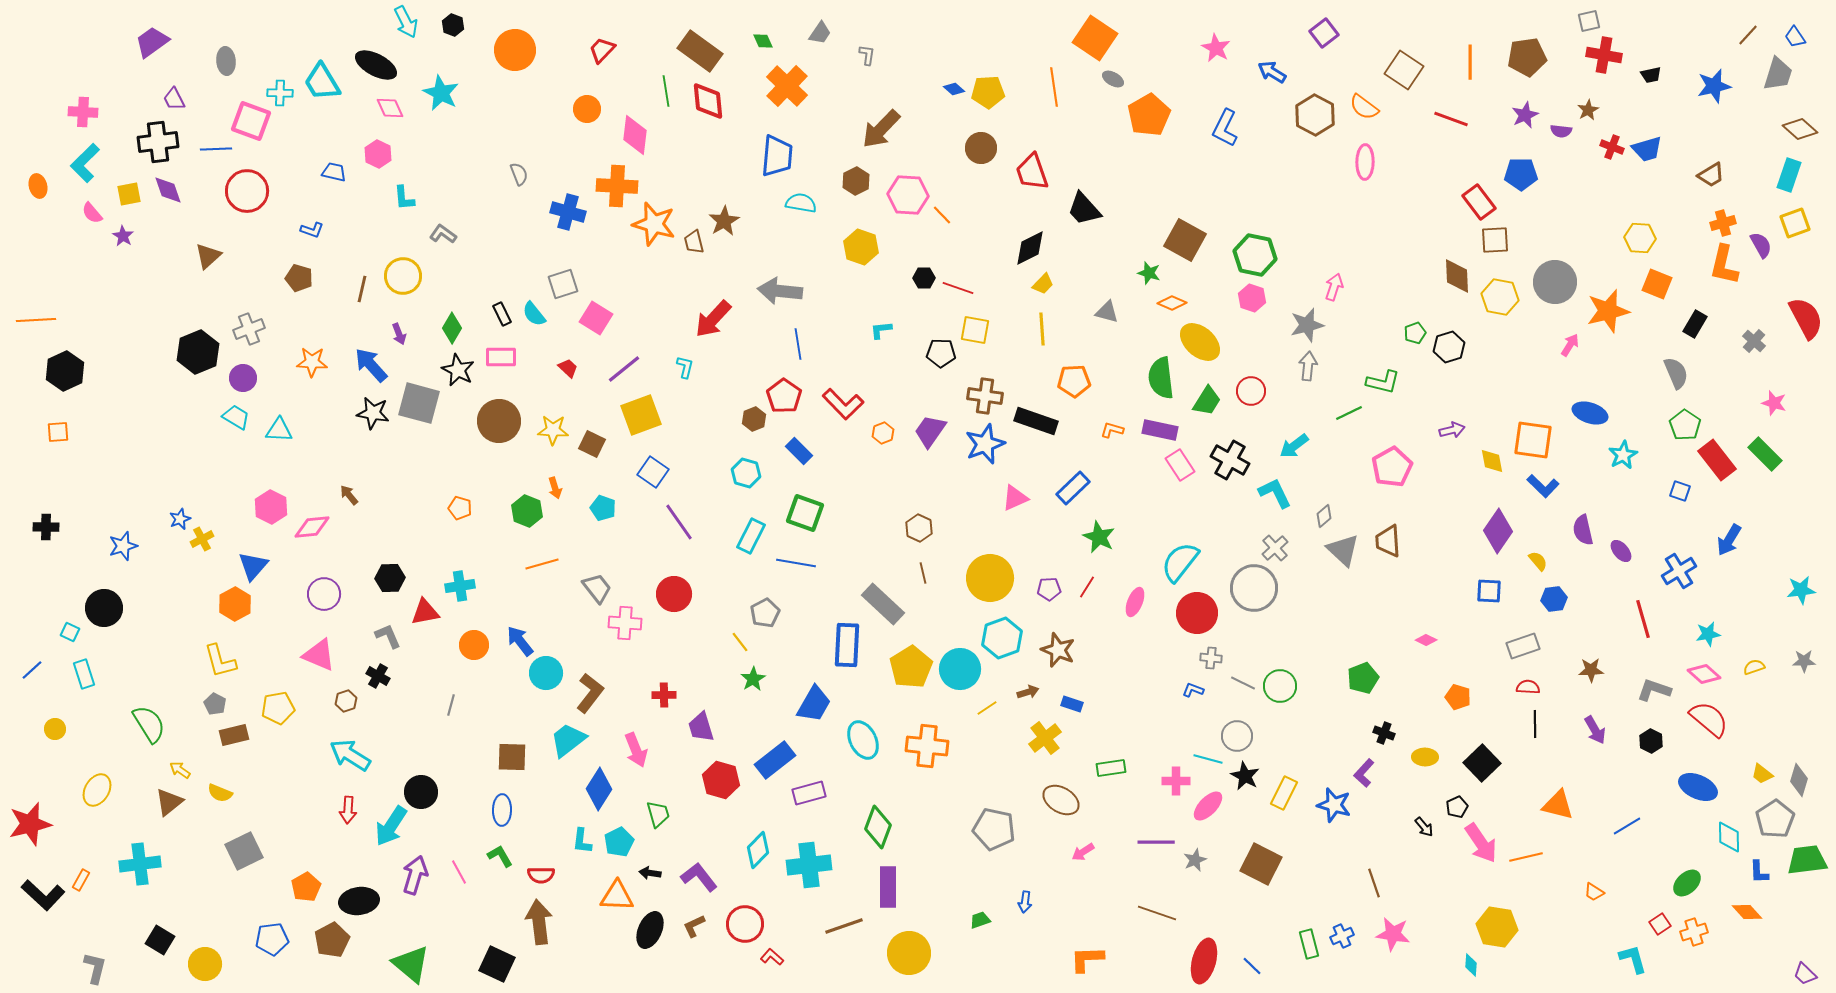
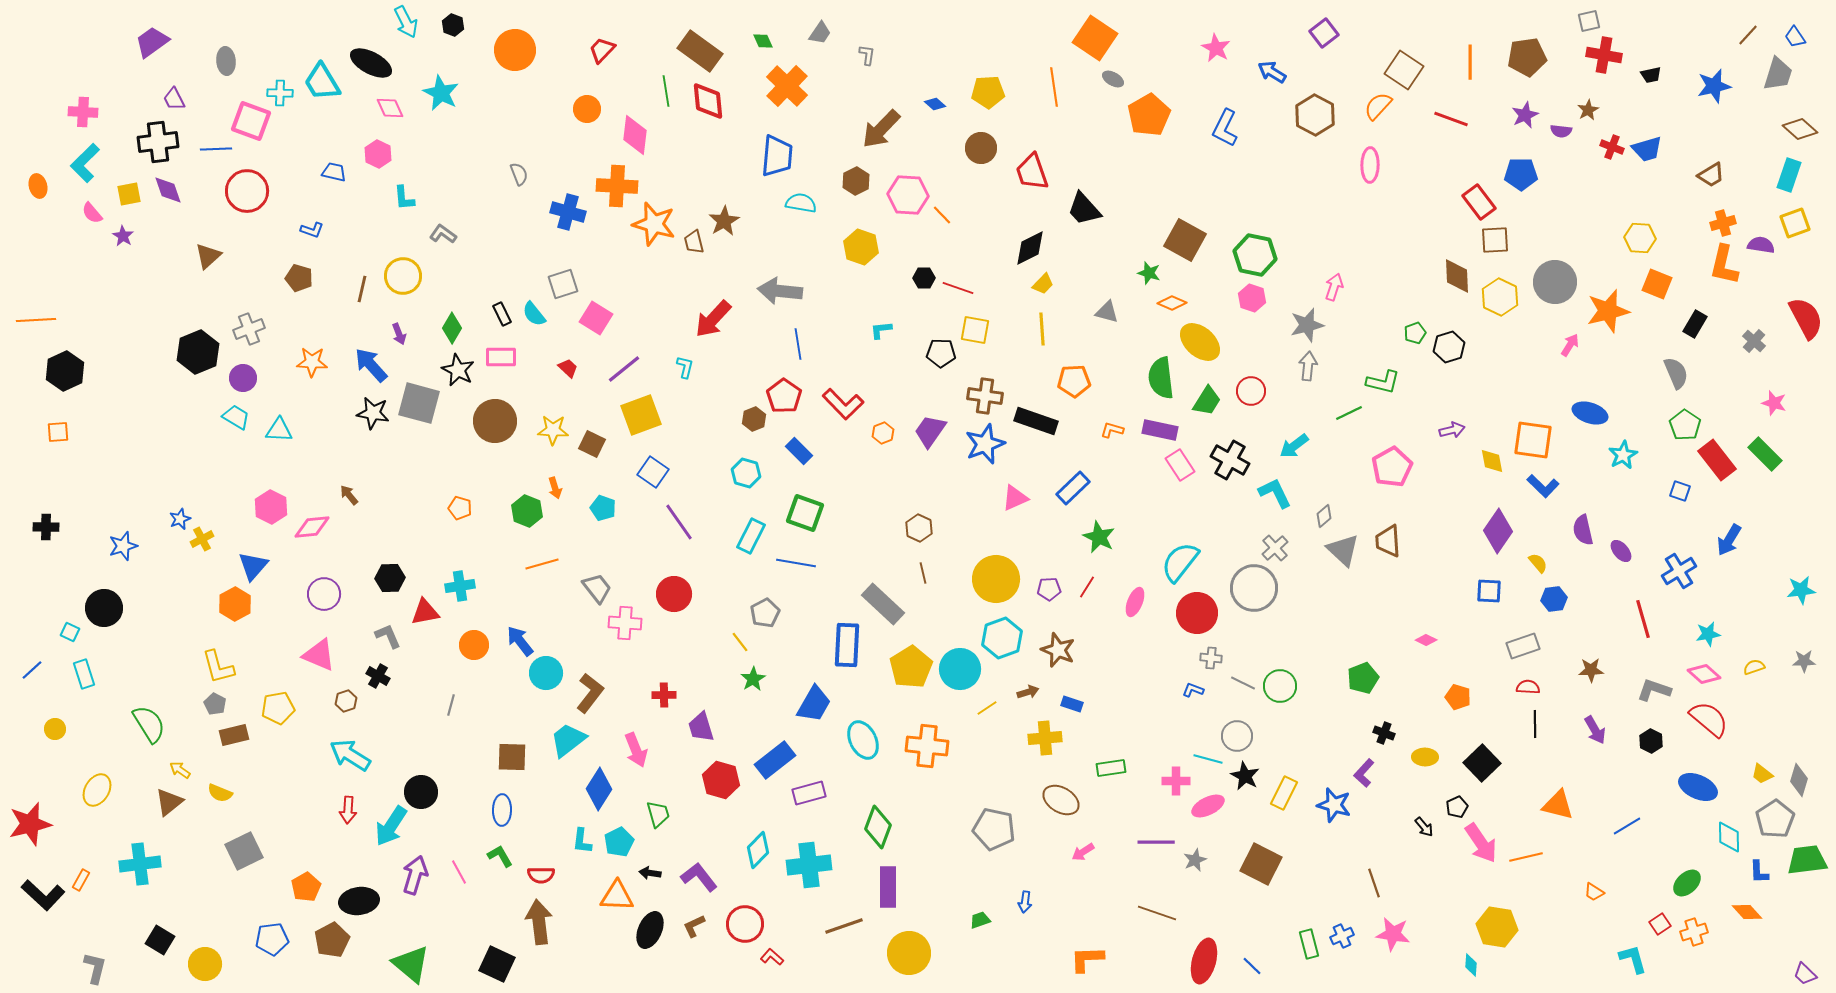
black ellipse at (376, 65): moved 5 px left, 2 px up
blue diamond at (954, 89): moved 19 px left, 15 px down
orange semicircle at (1364, 107): moved 14 px right, 1 px up; rotated 96 degrees clockwise
pink ellipse at (1365, 162): moved 5 px right, 3 px down
purple semicircle at (1761, 245): rotated 52 degrees counterclockwise
yellow hexagon at (1500, 297): rotated 15 degrees clockwise
brown circle at (499, 421): moved 4 px left
yellow semicircle at (1538, 561): moved 2 px down
yellow circle at (990, 578): moved 6 px right, 1 px down
yellow L-shape at (220, 661): moved 2 px left, 6 px down
yellow cross at (1045, 738): rotated 32 degrees clockwise
pink ellipse at (1208, 806): rotated 20 degrees clockwise
